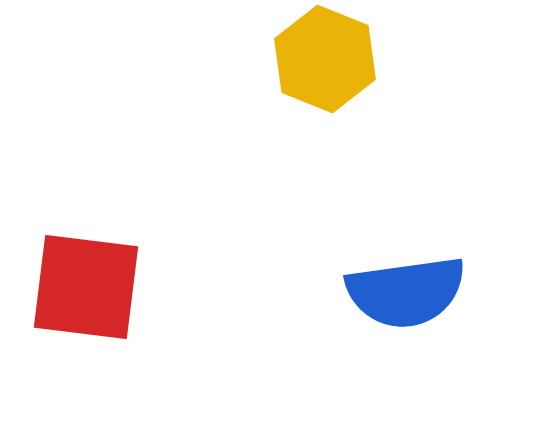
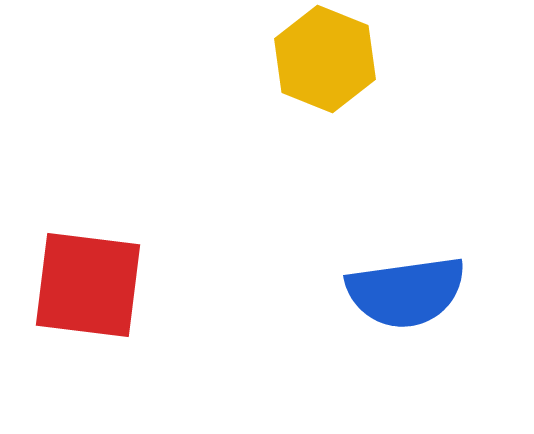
red square: moved 2 px right, 2 px up
